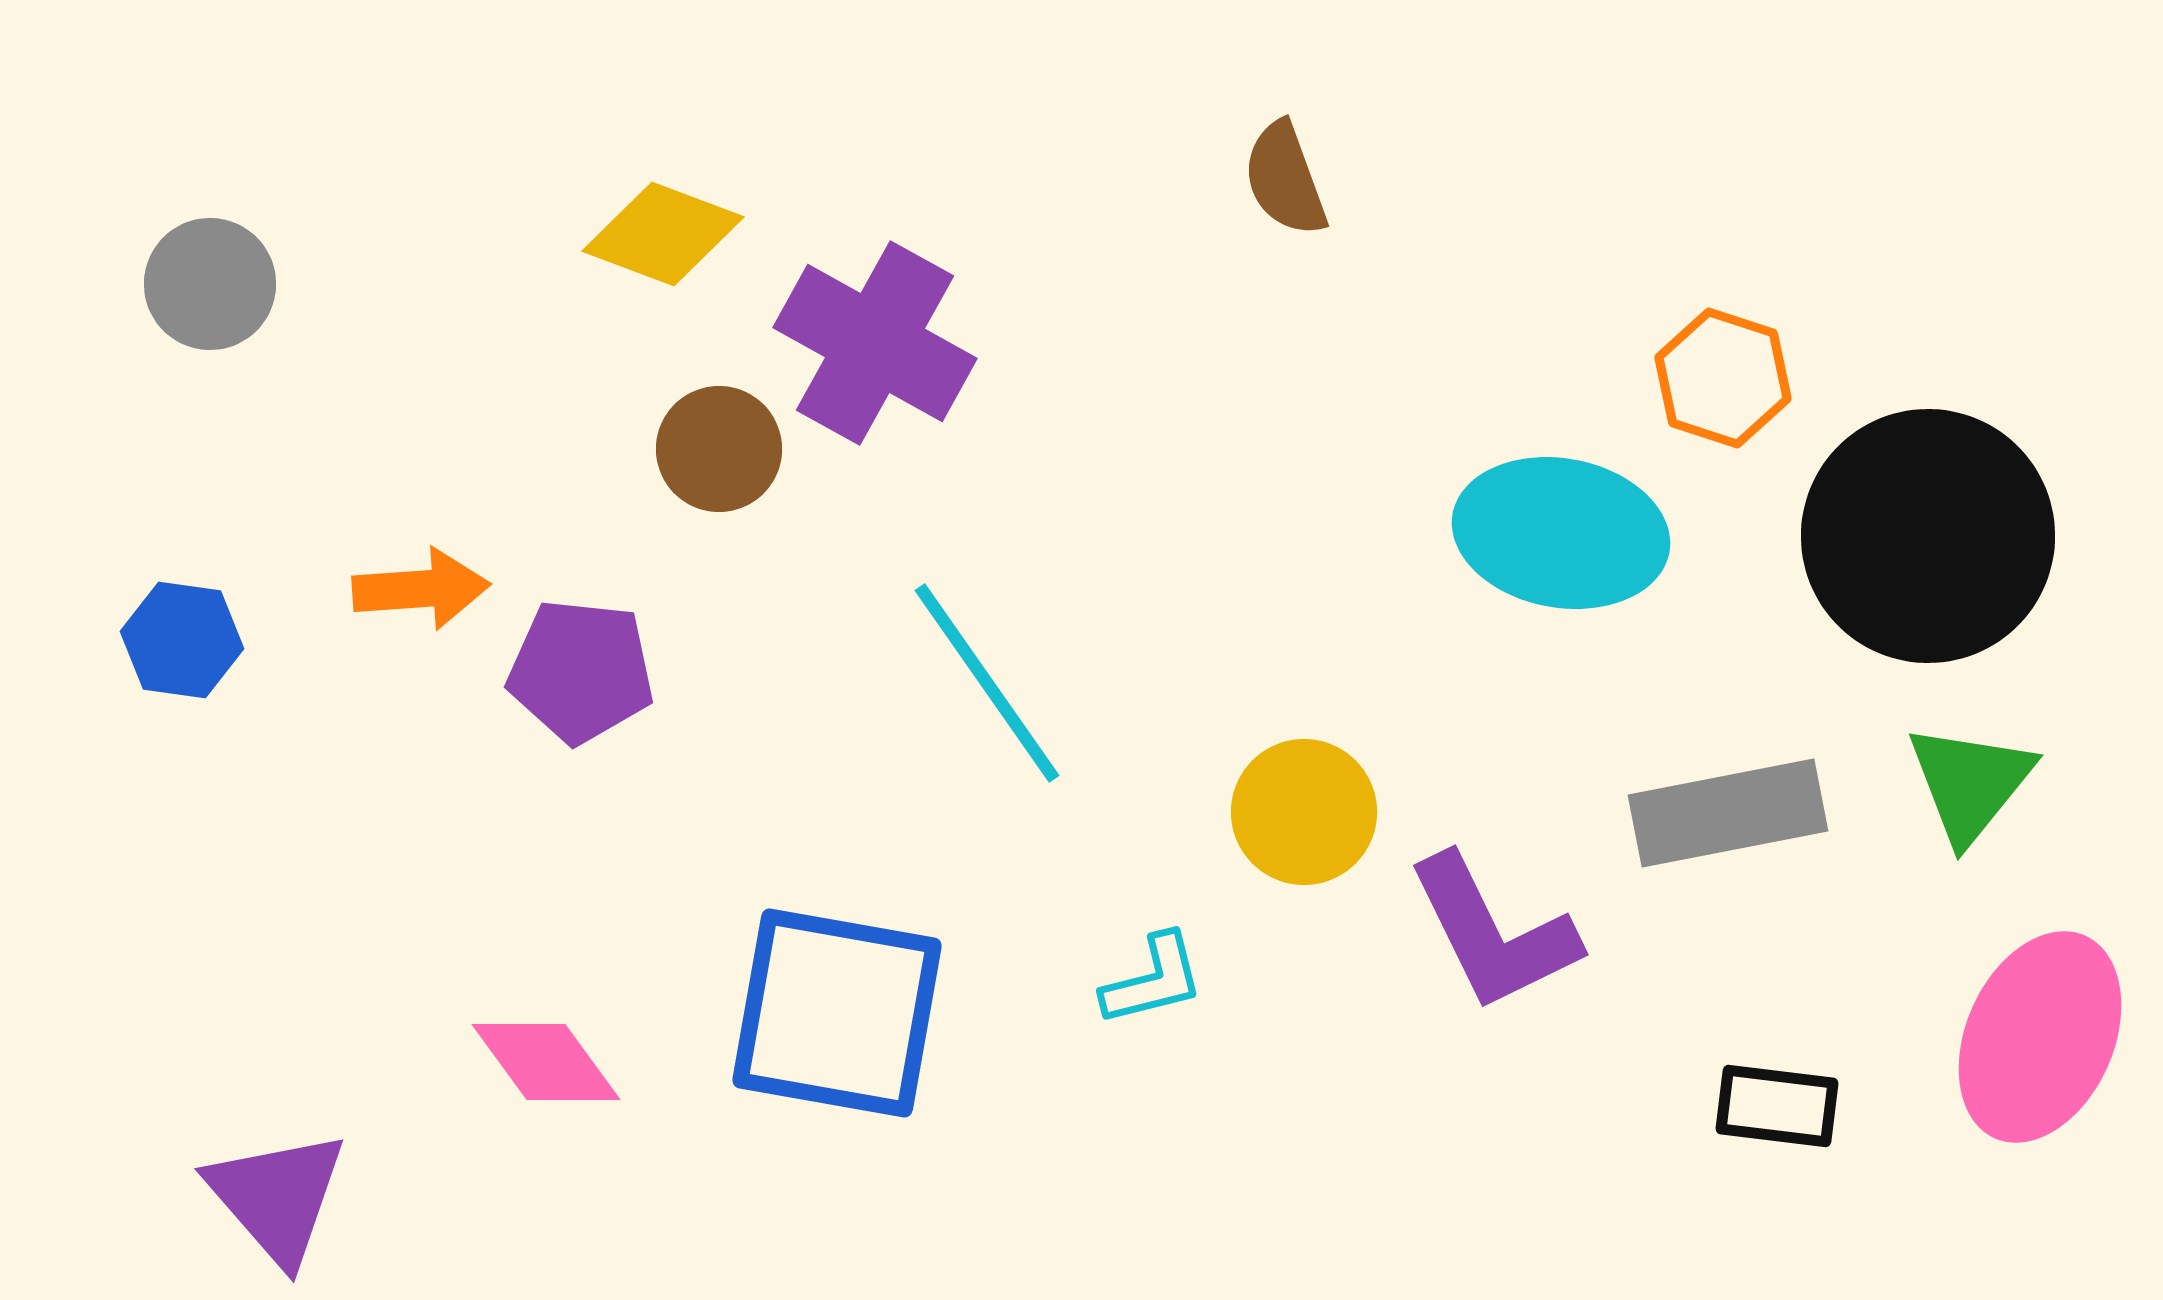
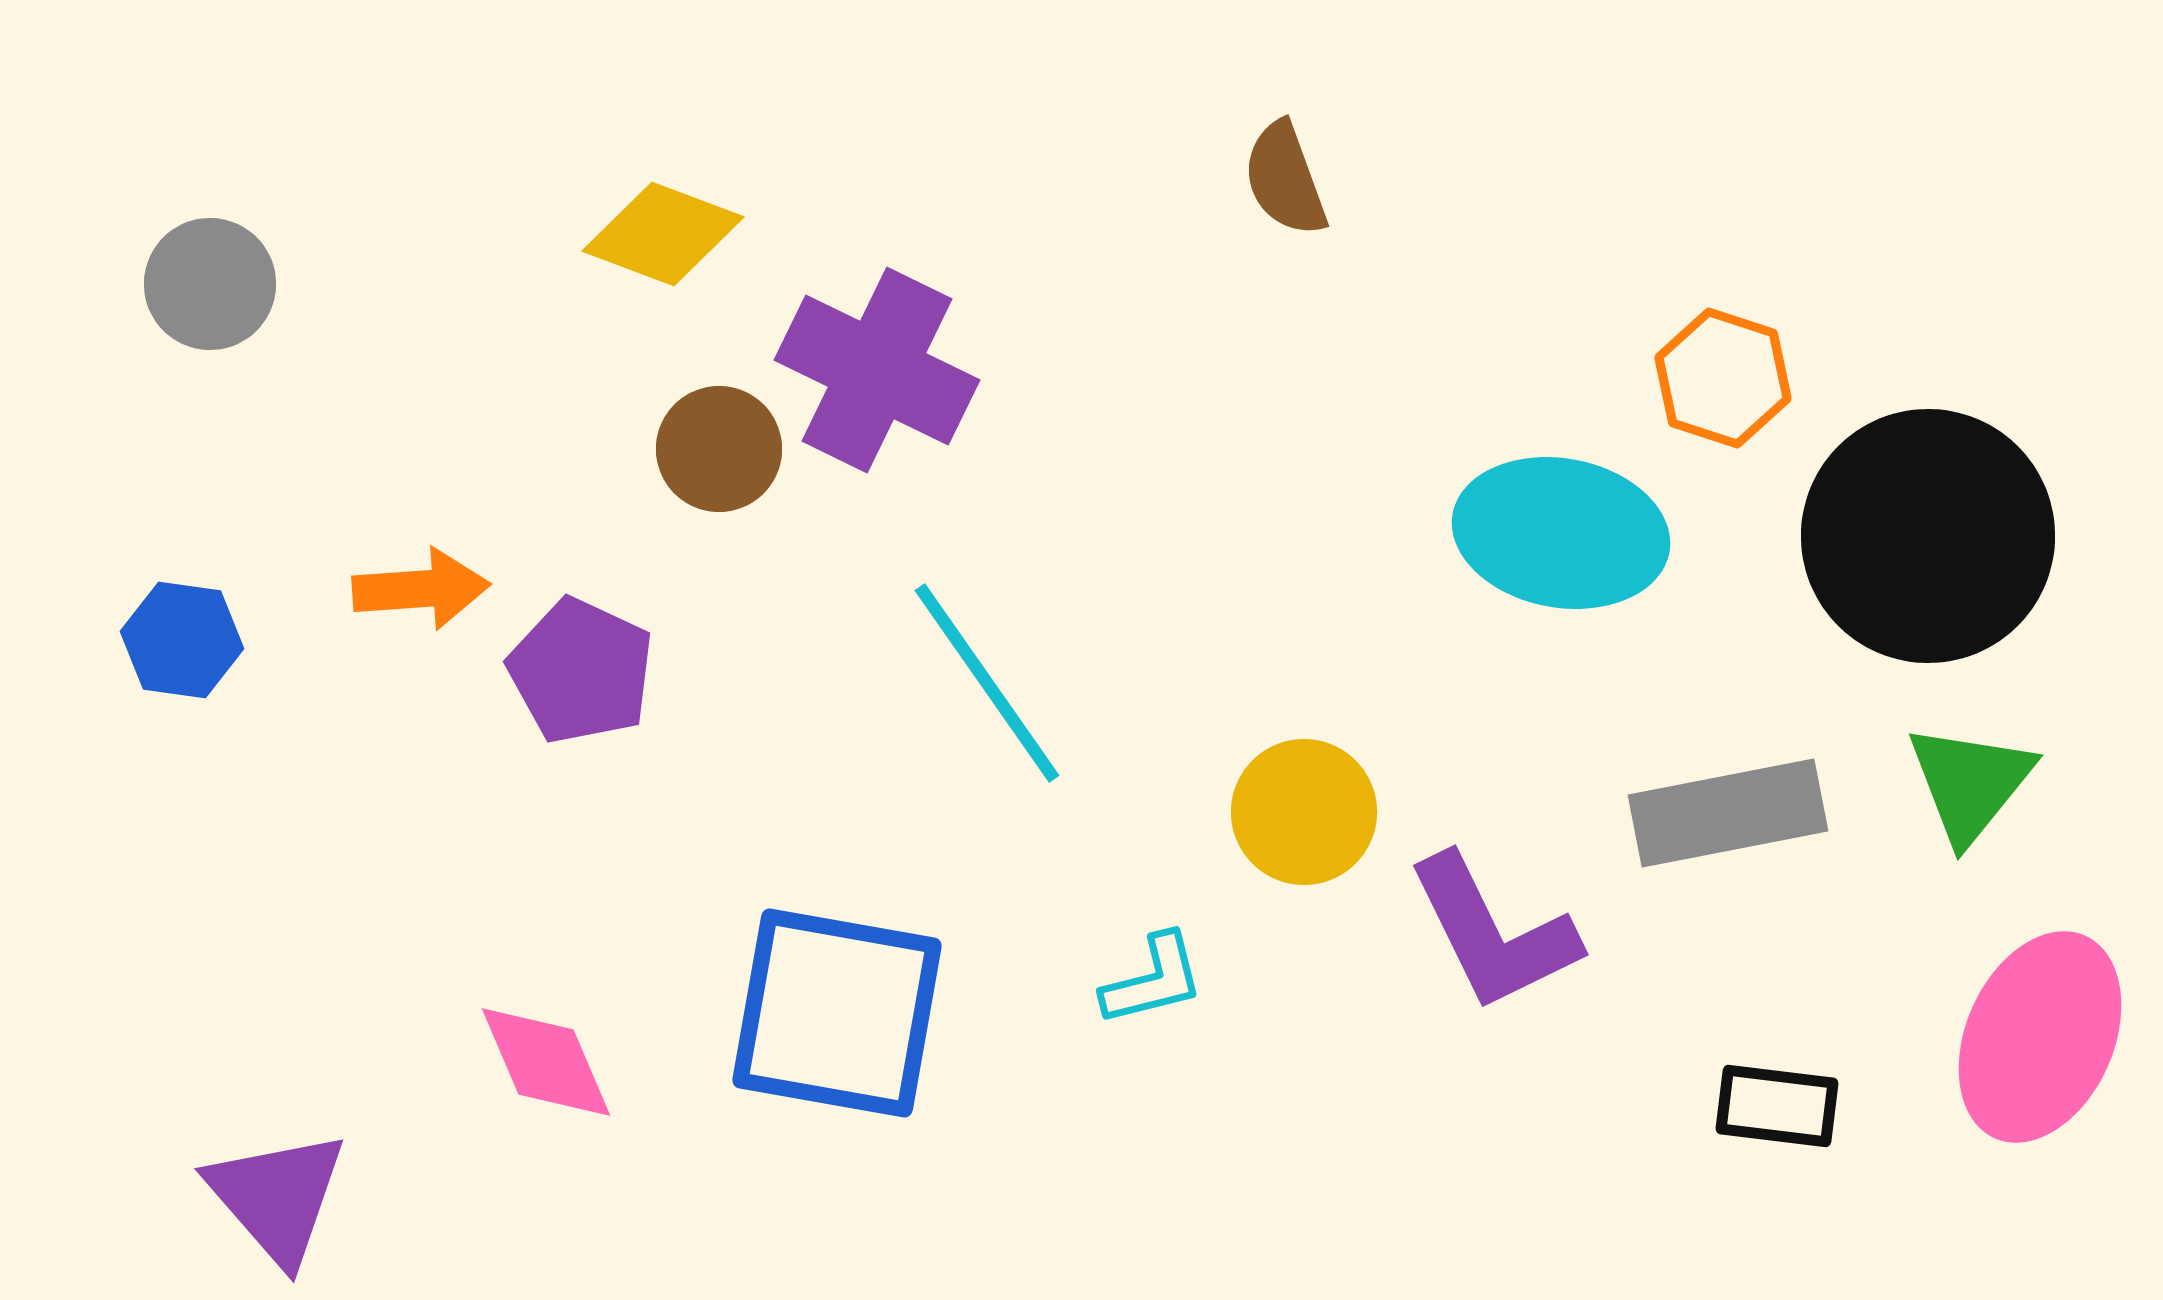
purple cross: moved 2 px right, 27 px down; rotated 3 degrees counterclockwise
purple pentagon: rotated 19 degrees clockwise
pink diamond: rotated 13 degrees clockwise
